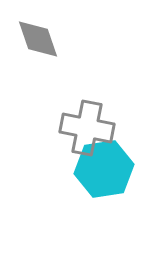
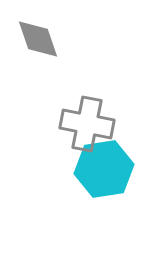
gray cross: moved 4 px up
